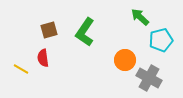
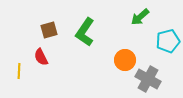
green arrow: rotated 84 degrees counterclockwise
cyan pentagon: moved 7 px right, 1 px down
red semicircle: moved 2 px left, 1 px up; rotated 18 degrees counterclockwise
yellow line: moved 2 px left, 2 px down; rotated 63 degrees clockwise
gray cross: moved 1 px left, 1 px down
